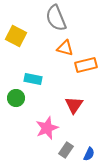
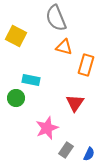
orange triangle: moved 1 px left, 1 px up
orange rectangle: rotated 60 degrees counterclockwise
cyan rectangle: moved 2 px left, 1 px down
red triangle: moved 1 px right, 2 px up
